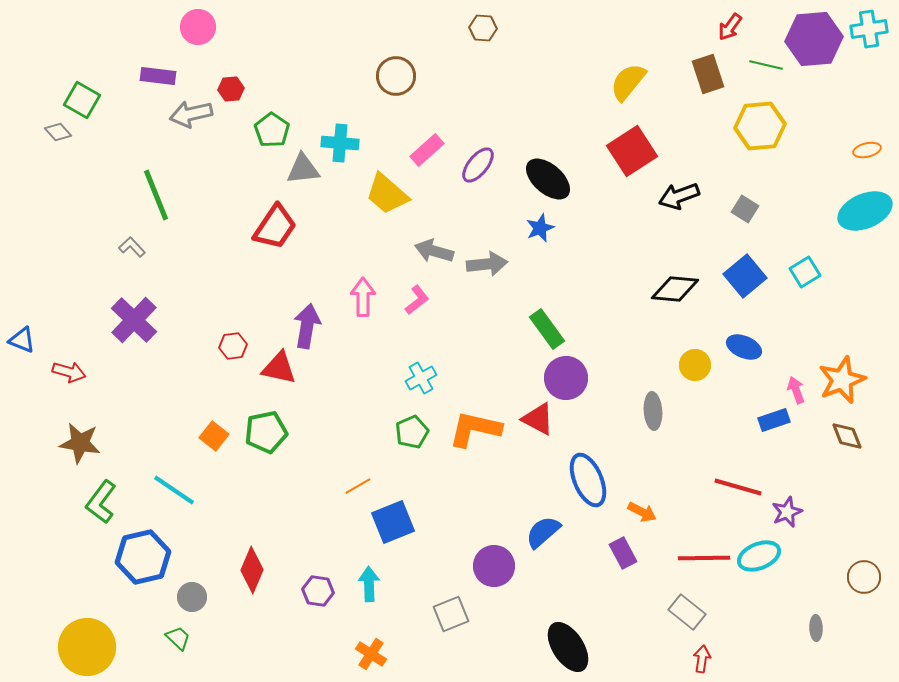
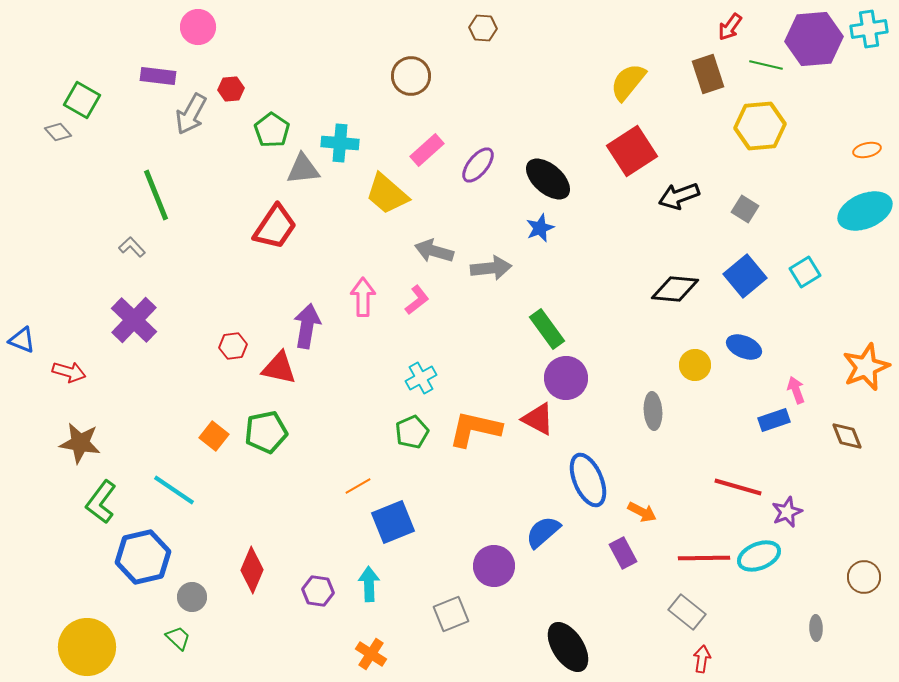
brown circle at (396, 76): moved 15 px right
gray arrow at (191, 114): rotated 48 degrees counterclockwise
gray arrow at (487, 264): moved 4 px right, 4 px down
orange star at (842, 380): moved 24 px right, 13 px up
